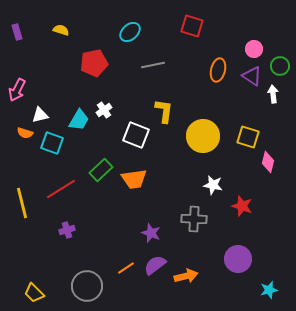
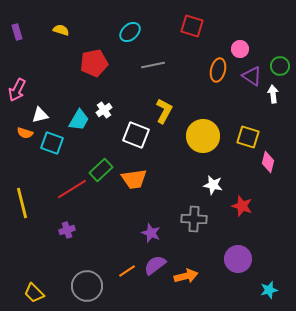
pink circle: moved 14 px left
yellow L-shape: rotated 20 degrees clockwise
red line: moved 11 px right
orange line: moved 1 px right, 3 px down
